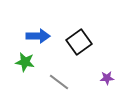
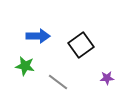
black square: moved 2 px right, 3 px down
green star: moved 4 px down
gray line: moved 1 px left
